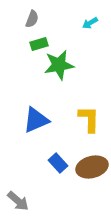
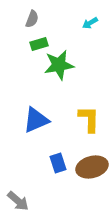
blue rectangle: rotated 24 degrees clockwise
